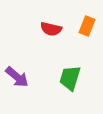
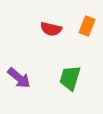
purple arrow: moved 2 px right, 1 px down
